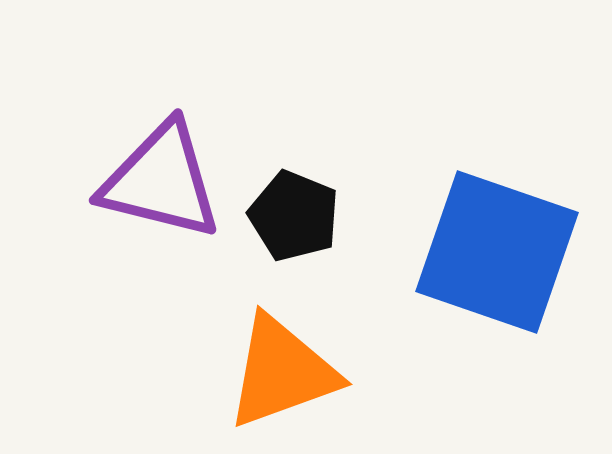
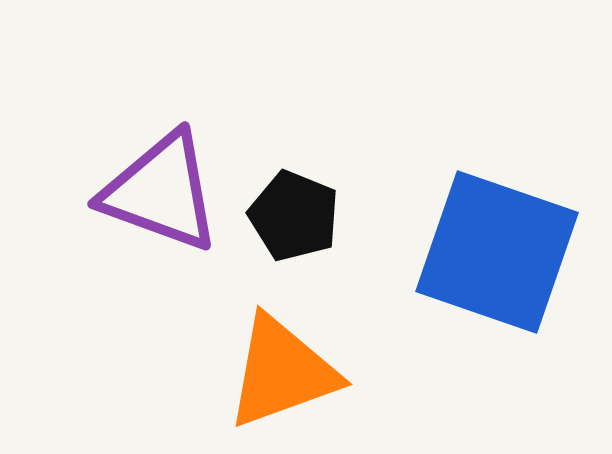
purple triangle: moved 11 px down; rotated 6 degrees clockwise
